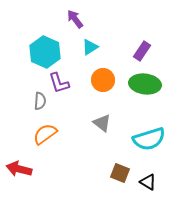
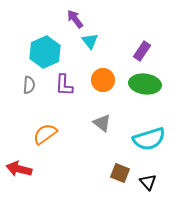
cyan triangle: moved 6 px up; rotated 36 degrees counterclockwise
cyan hexagon: rotated 12 degrees clockwise
purple L-shape: moved 5 px right, 2 px down; rotated 20 degrees clockwise
gray semicircle: moved 11 px left, 16 px up
black triangle: rotated 18 degrees clockwise
